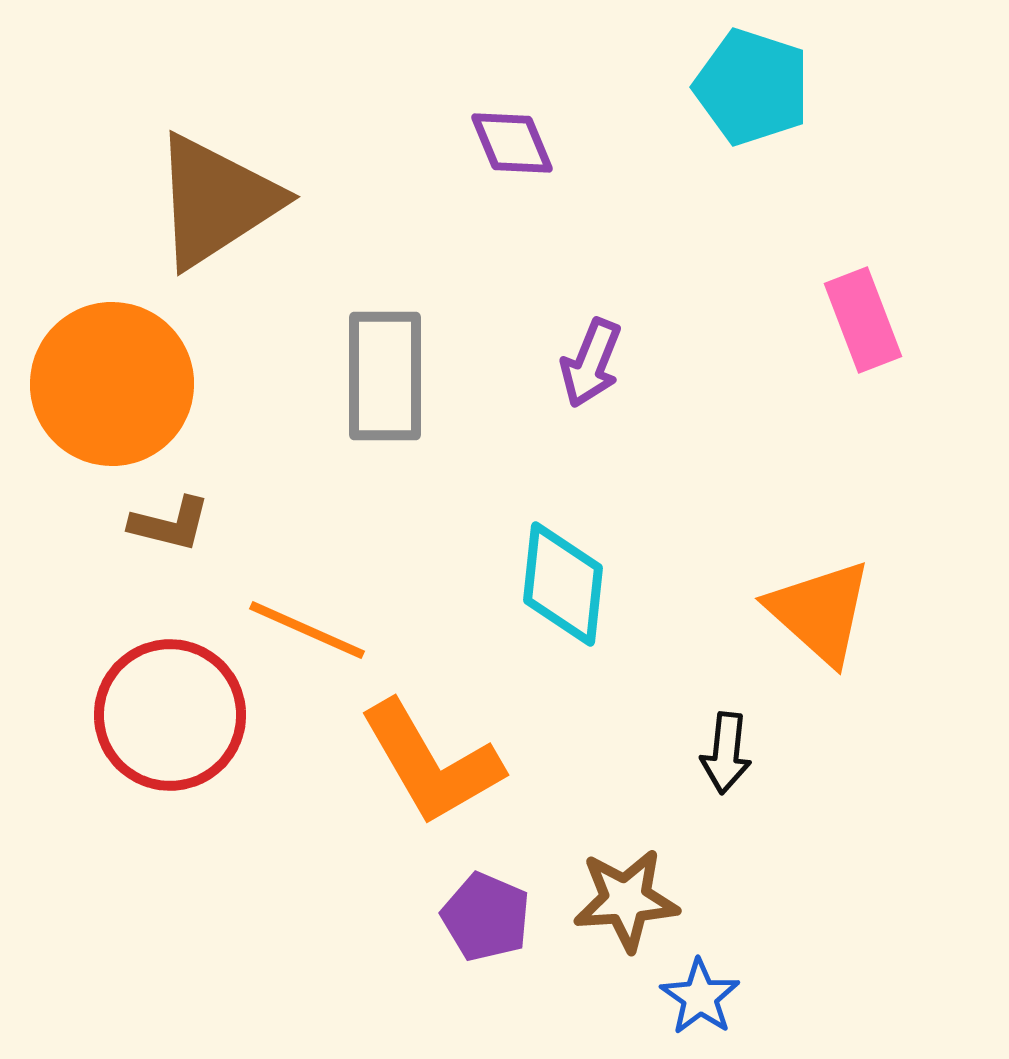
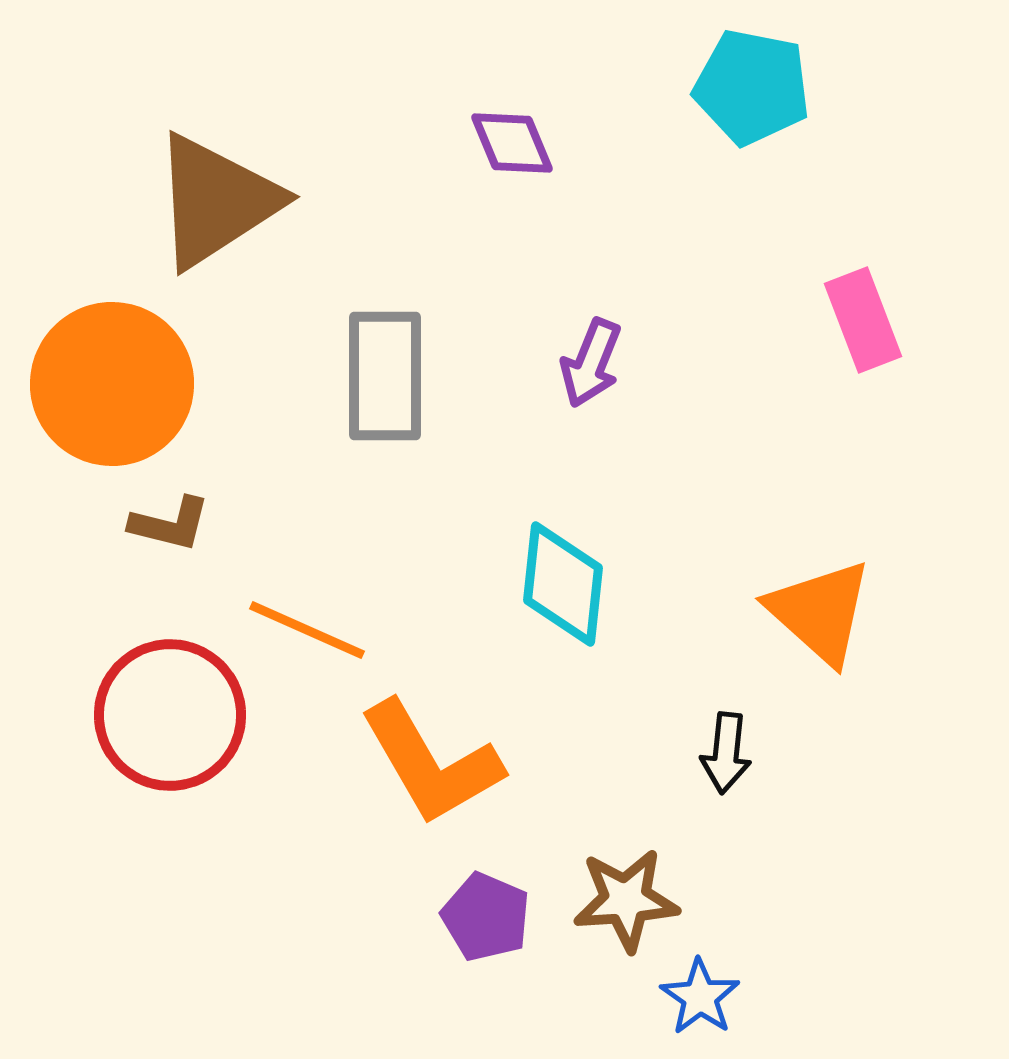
cyan pentagon: rotated 7 degrees counterclockwise
